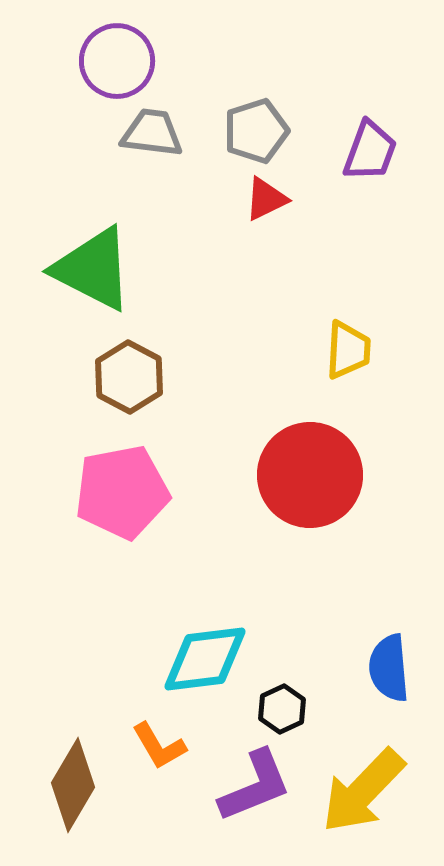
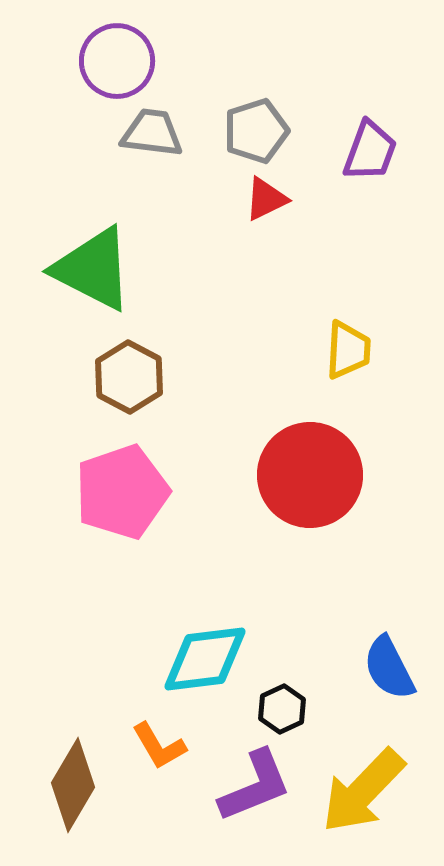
pink pentagon: rotated 8 degrees counterclockwise
blue semicircle: rotated 22 degrees counterclockwise
